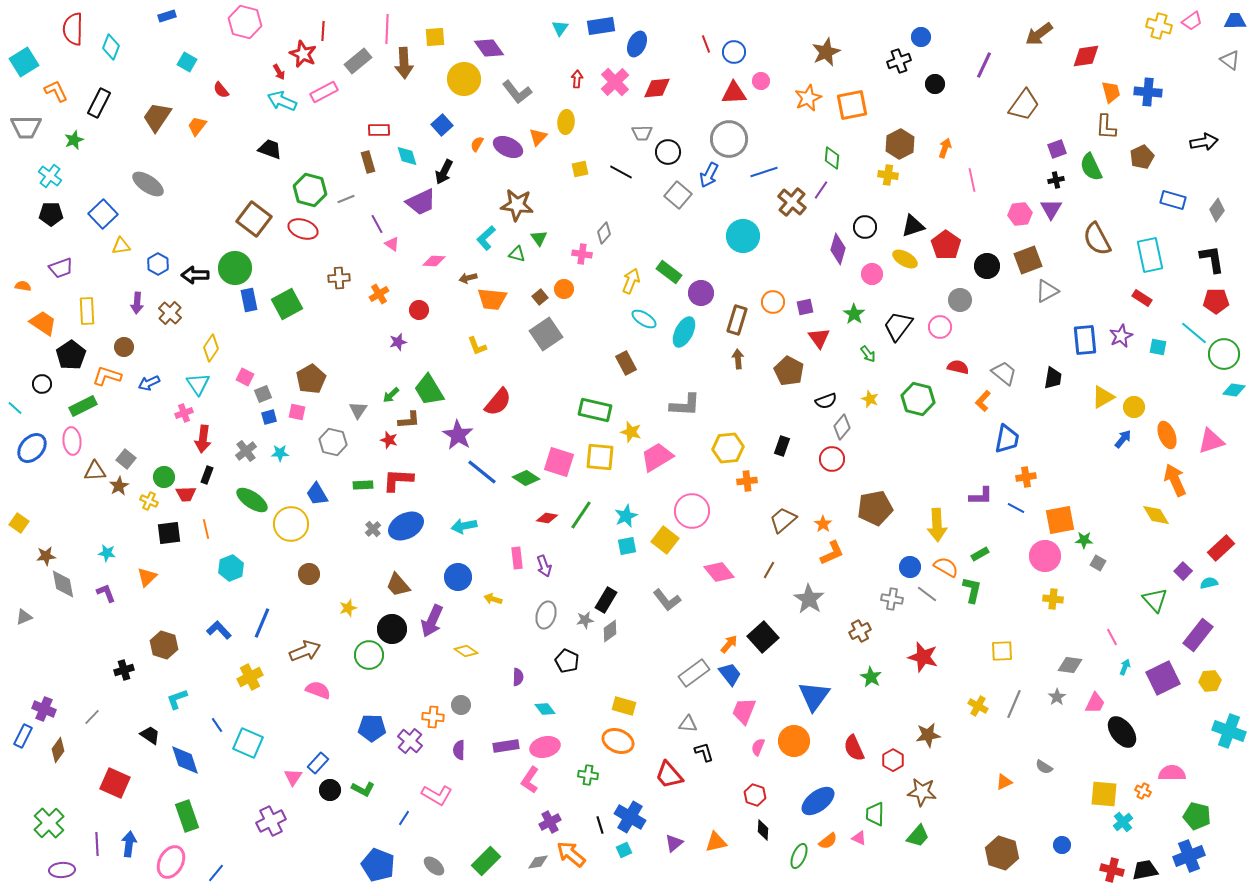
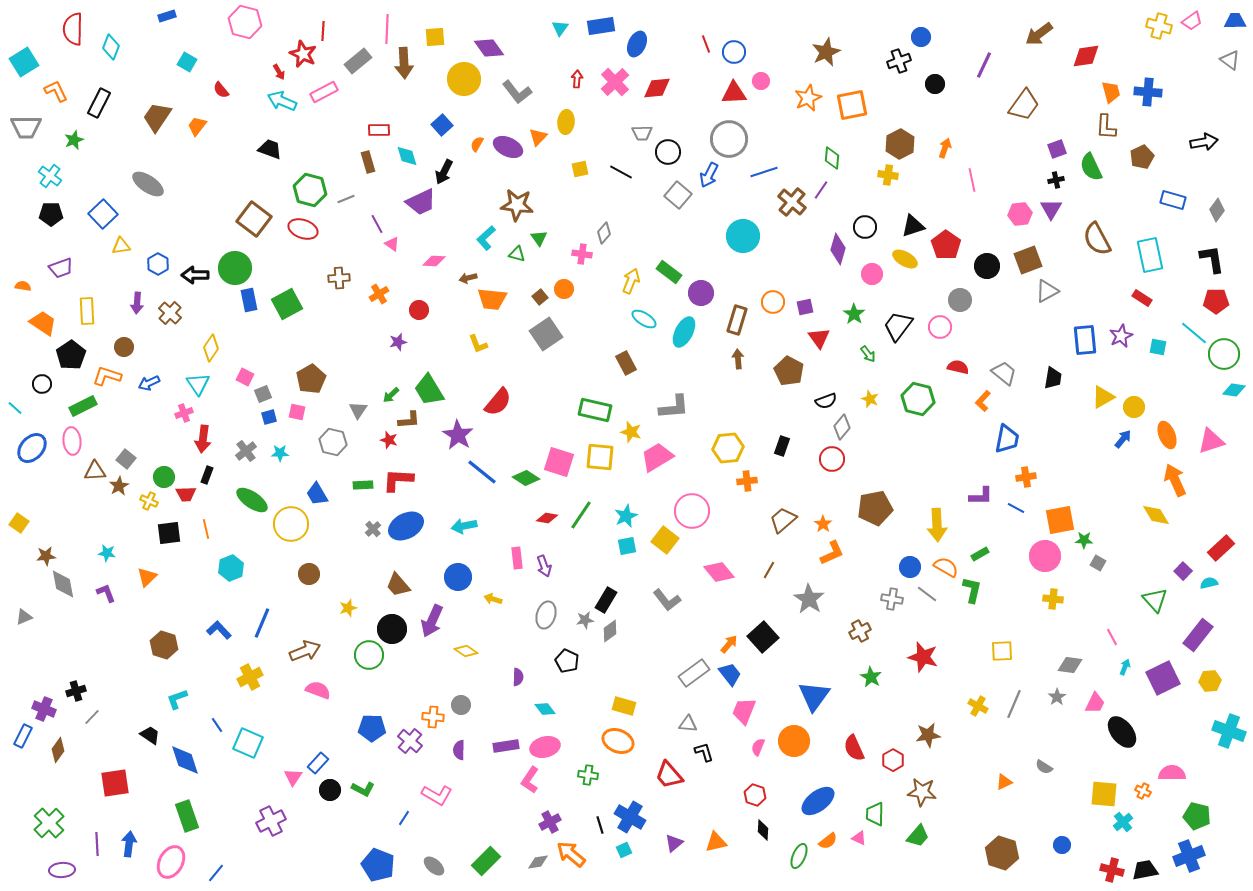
yellow L-shape at (477, 346): moved 1 px right, 2 px up
gray L-shape at (685, 405): moved 11 px left, 2 px down; rotated 8 degrees counterclockwise
black cross at (124, 670): moved 48 px left, 21 px down
red square at (115, 783): rotated 32 degrees counterclockwise
